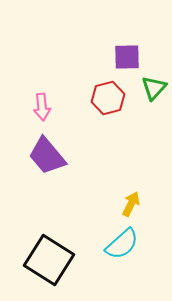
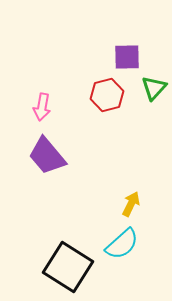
red hexagon: moved 1 px left, 3 px up
pink arrow: rotated 16 degrees clockwise
black square: moved 19 px right, 7 px down
